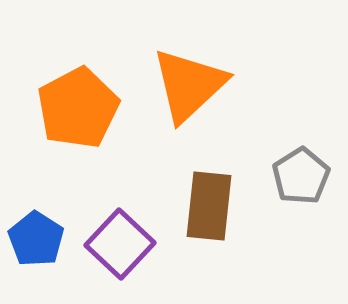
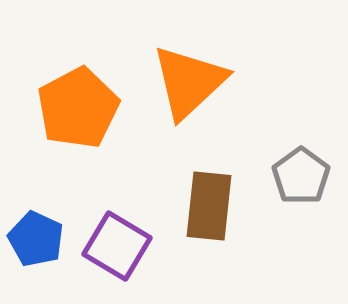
orange triangle: moved 3 px up
gray pentagon: rotated 4 degrees counterclockwise
blue pentagon: rotated 8 degrees counterclockwise
purple square: moved 3 px left, 2 px down; rotated 12 degrees counterclockwise
